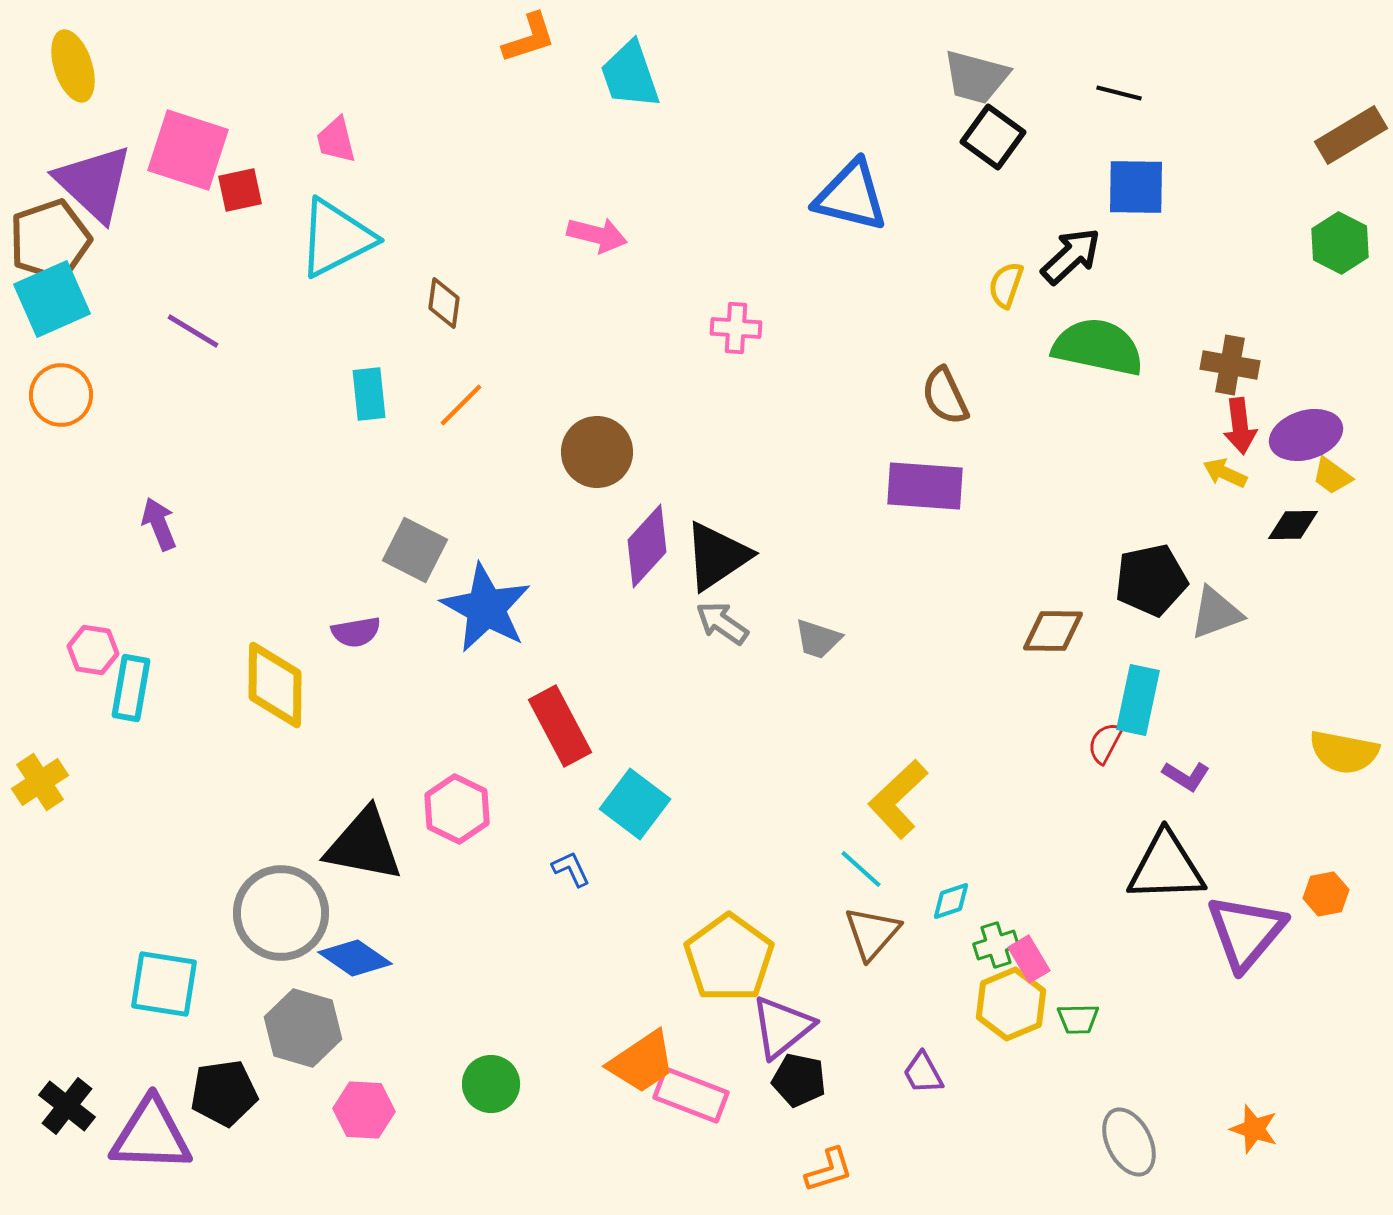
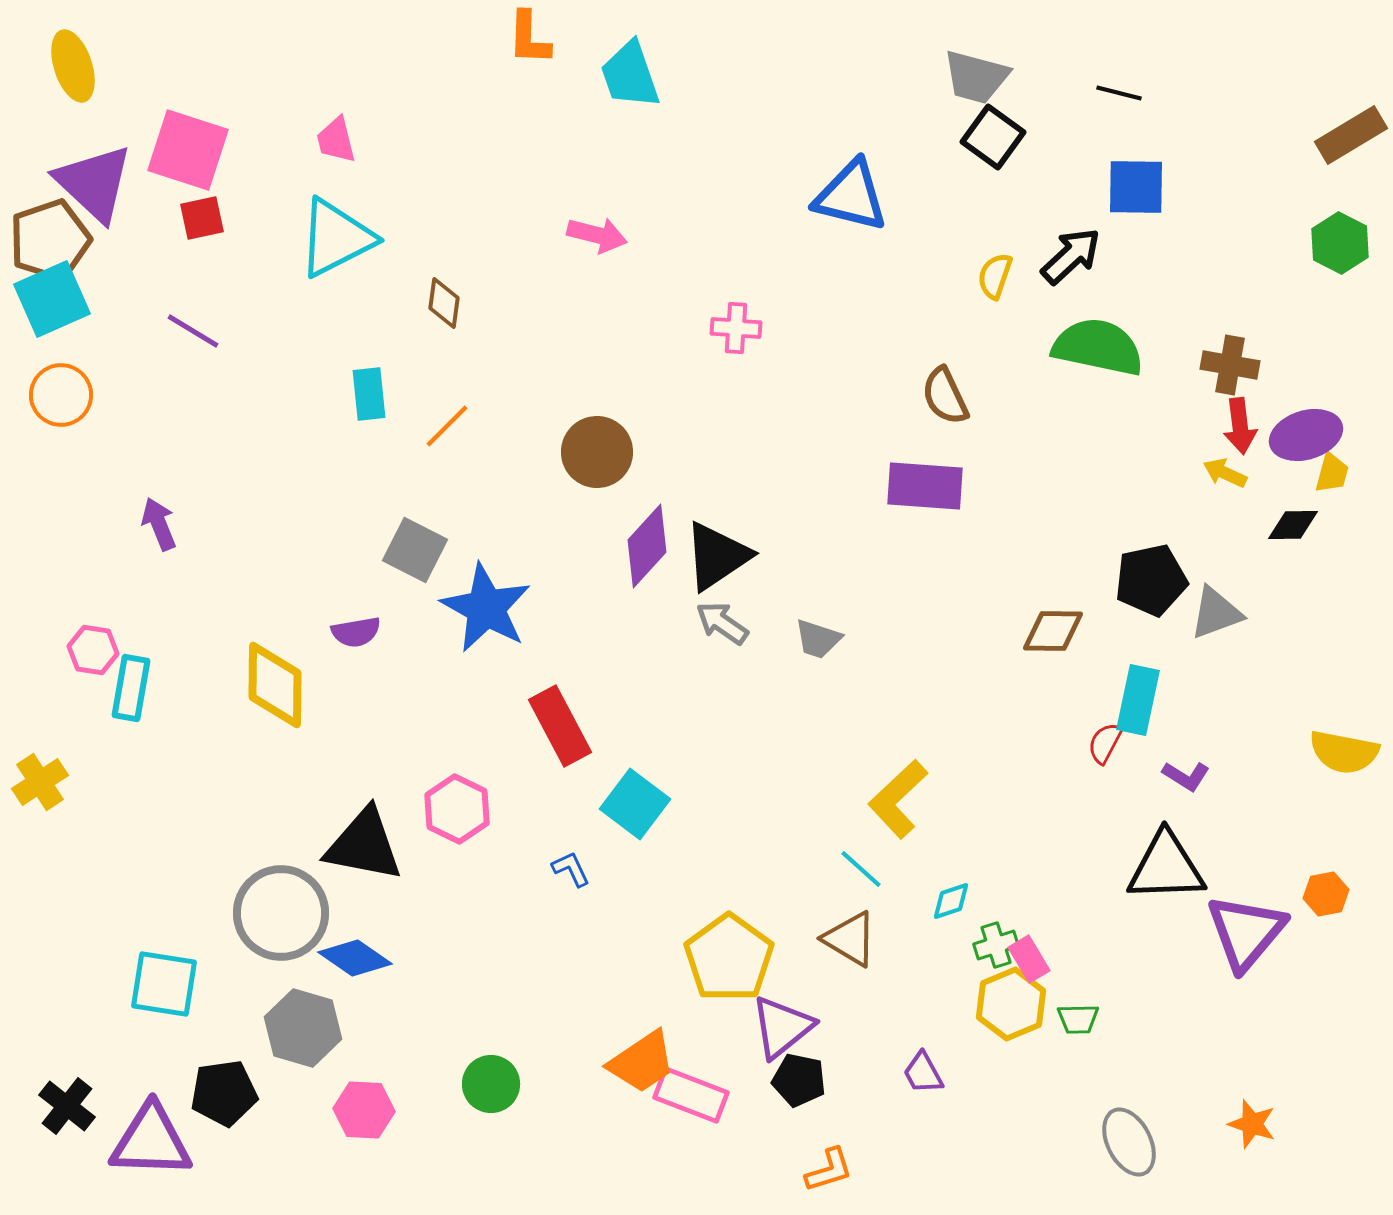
orange L-shape at (529, 38): rotated 110 degrees clockwise
red square at (240, 190): moved 38 px left, 28 px down
yellow semicircle at (1006, 285): moved 11 px left, 9 px up
orange line at (461, 405): moved 14 px left, 21 px down
yellow trapezoid at (1332, 476): moved 3 px up; rotated 111 degrees counterclockwise
brown triangle at (872, 933): moved 22 px left, 6 px down; rotated 40 degrees counterclockwise
orange star at (1254, 1129): moved 2 px left, 5 px up
purple triangle at (151, 1135): moved 6 px down
